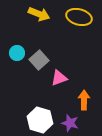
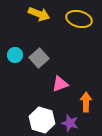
yellow ellipse: moved 2 px down
cyan circle: moved 2 px left, 2 px down
gray square: moved 2 px up
pink triangle: moved 1 px right, 6 px down
orange arrow: moved 2 px right, 2 px down
white hexagon: moved 2 px right
